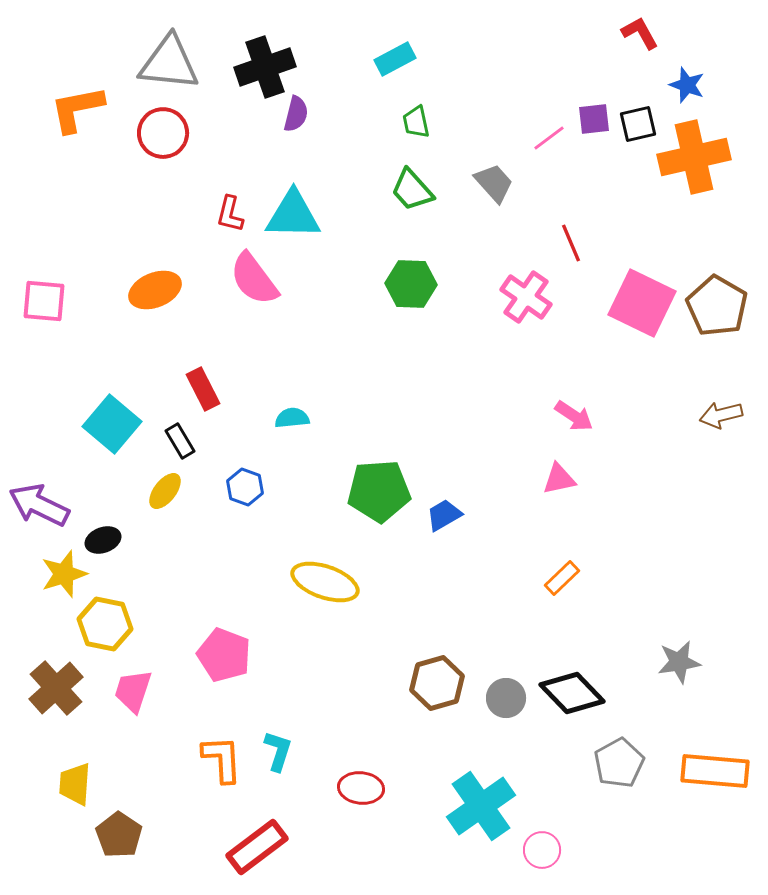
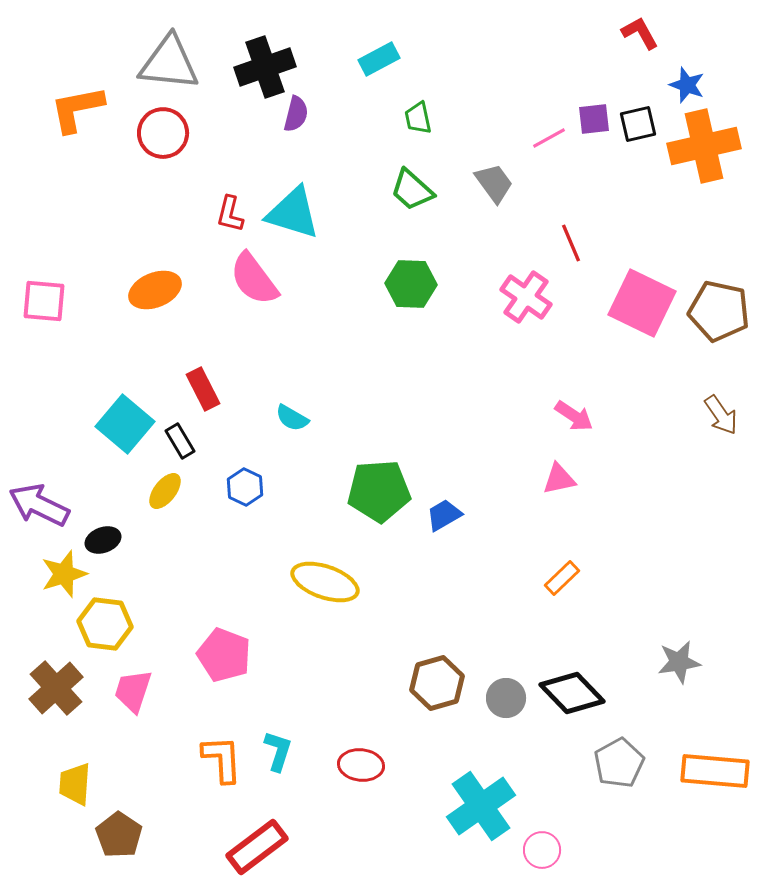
cyan rectangle at (395, 59): moved 16 px left
green trapezoid at (416, 122): moved 2 px right, 4 px up
pink line at (549, 138): rotated 8 degrees clockwise
orange cross at (694, 157): moved 10 px right, 11 px up
gray trapezoid at (494, 183): rotated 6 degrees clockwise
green trapezoid at (412, 190): rotated 6 degrees counterclockwise
cyan triangle at (293, 215): moved 2 px up; rotated 16 degrees clockwise
brown pentagon at (717, 306): moved 2 px right, 5 px down; rotated 18 degrees counterclockwise
brown arrow at (721, 415): rotated 111 degrees counterclockwise
cyan semicircle at (292, 418): rotated 144 degrees counterclockwise
cyan square at (112, 424): moved 13 px right
blue hexagon at (245, 487): rotated 6 degrees clockwise
yellow hexagon at (105, 624): rotated 4 degrees counterclockwise
red ellipse at (361, 788): moved 23 px up
